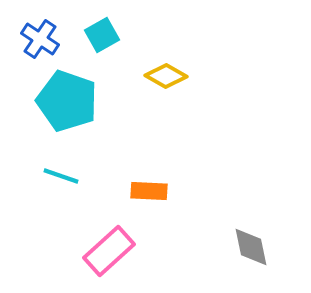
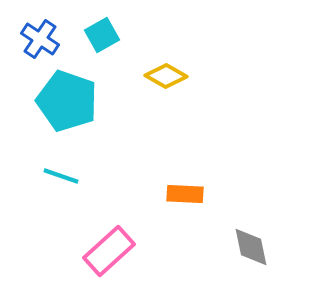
orange rectangle: moved 36 px right, 3 px down
